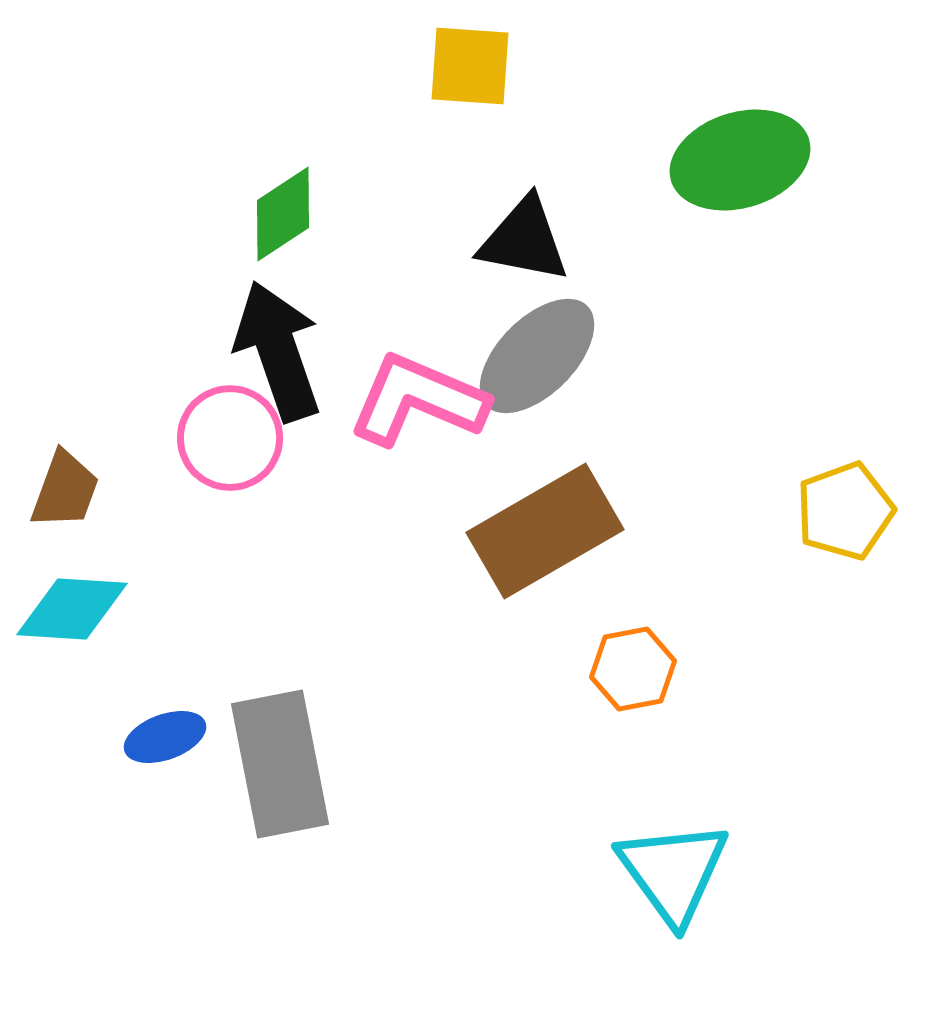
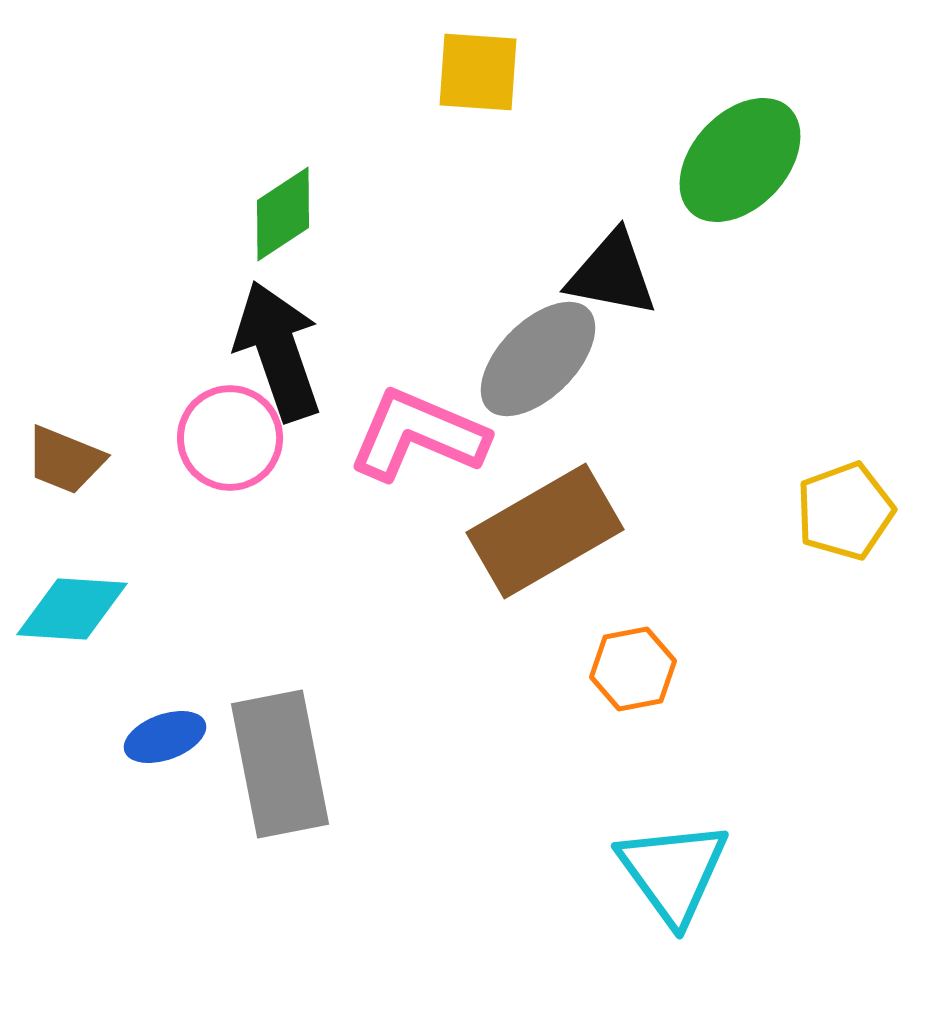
yellow square: moved 8 px right, 6 px down
green ellipse: rotated 30 degrees counterclockwise
black triangle: moved 88 px right, 34 px down
gray ellipse: moved 1 px right, 3 px down
pink L-shape: moved 35 px down
brown trapezoid: moved 30 px up; rotated 92 degrees clockwise
